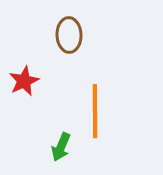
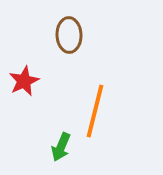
orange line: rotated 14 degrees clockwise
